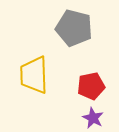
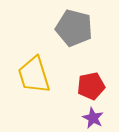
yellow trapezoid: rotated 15 degrees counterclockwise
